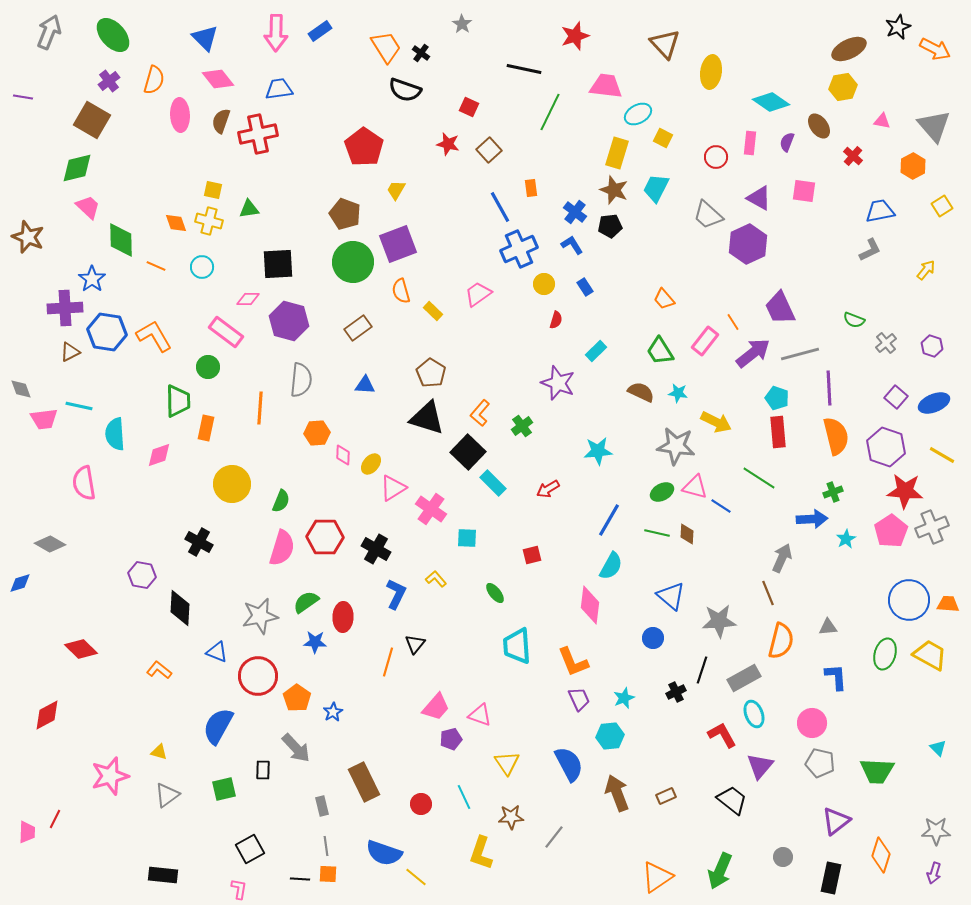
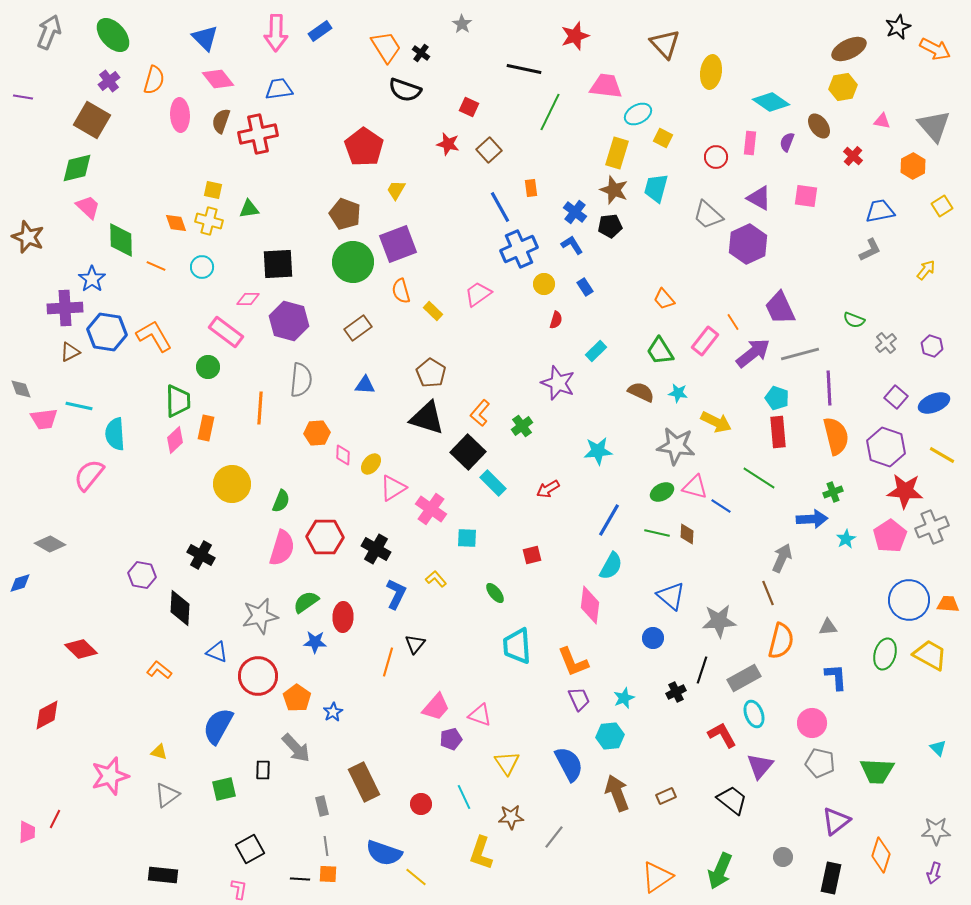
cyan trapezoid at (656, 188): rotated 12 degrees counterclockwise
pink square at (804, 191): moved 2 px right, 5 px down
pink diamond at (159, 455): moved 16 px right, 15 px up; rotated 24 degrees counterclockwise
pink semicircle at (84, 483): moved 5 px right, 8 px up; rotated 48 degrees clockwise
pink pentagon at (891, 531): moved 1 px left, 5 px down
black cross at (199, 542): moved 2 px right, 13 px down
